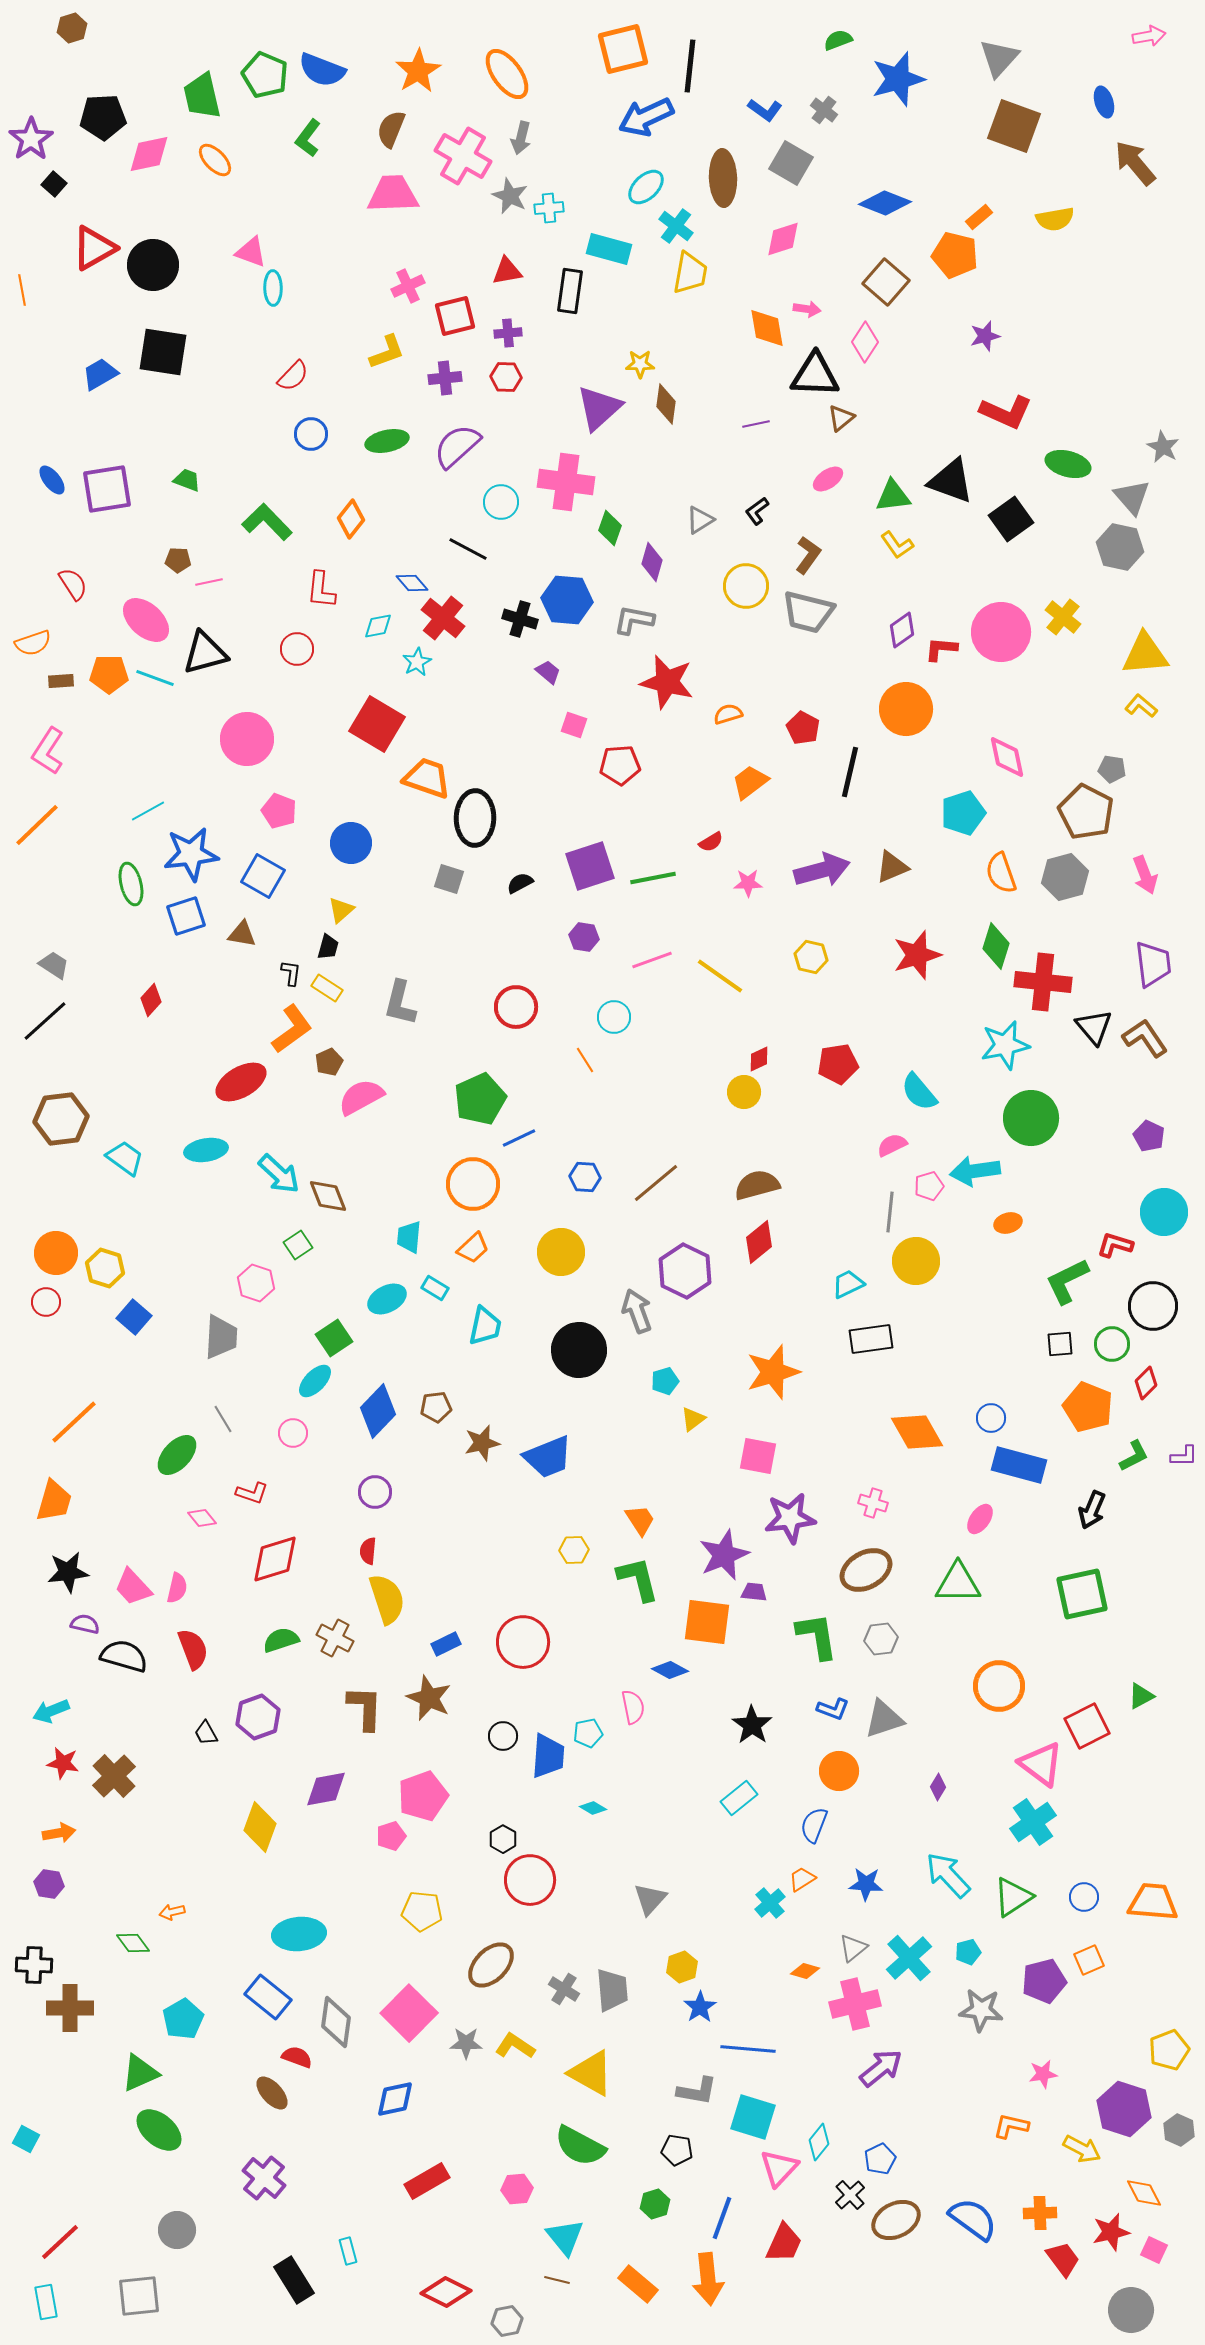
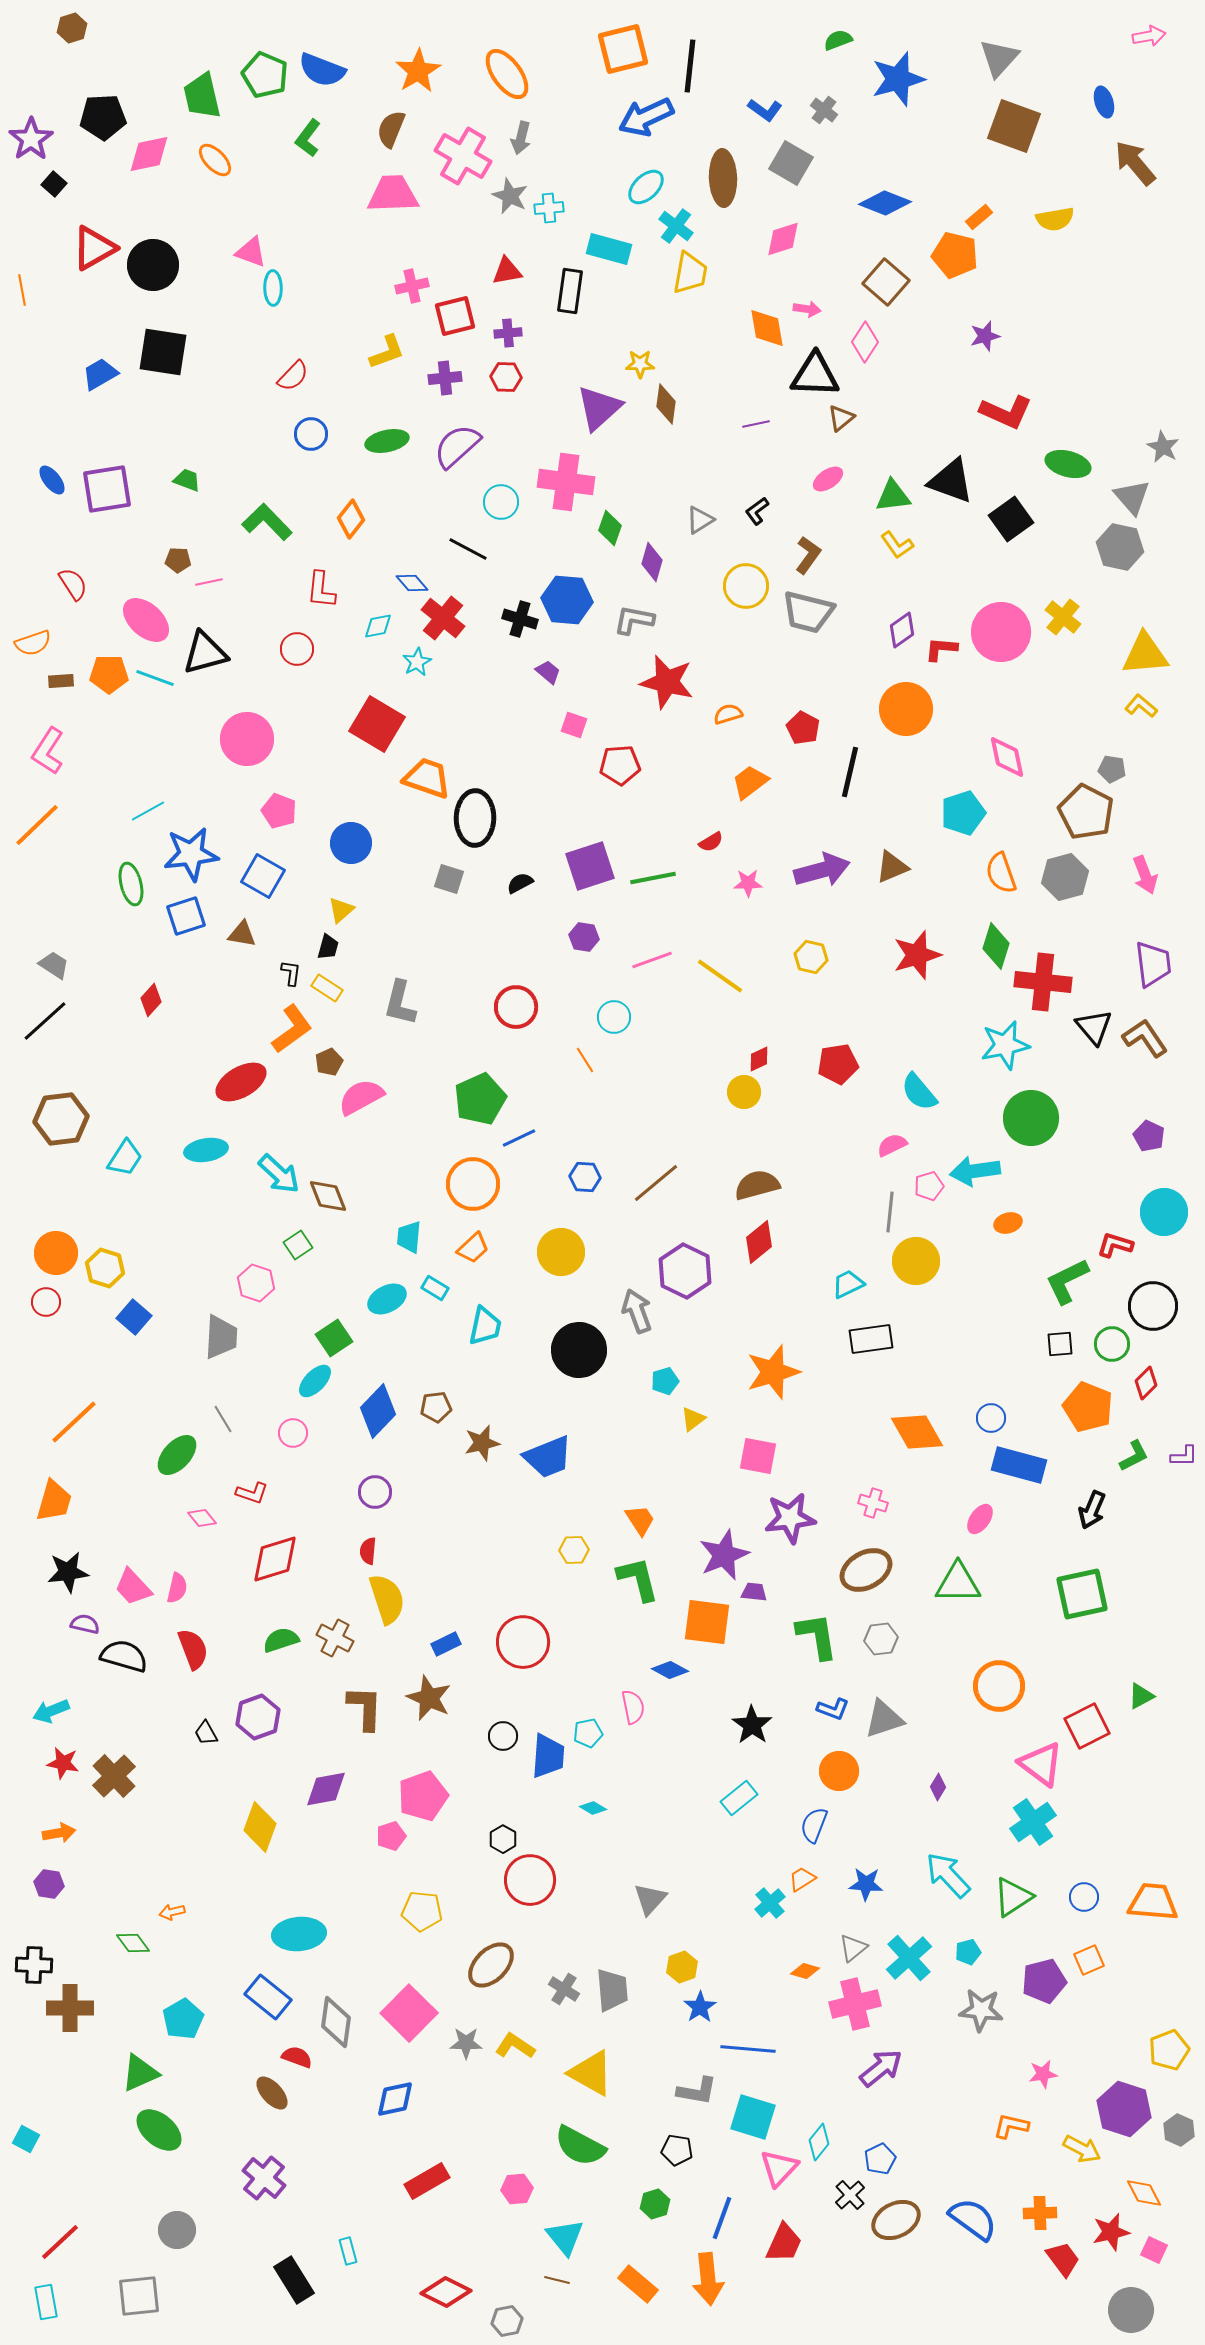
pink cross at (408, 286): moved 4 px right; rotated 12 degrees clockwise
cyan trapezoid at (125, 1158): rotated 87 degrees clockwise
